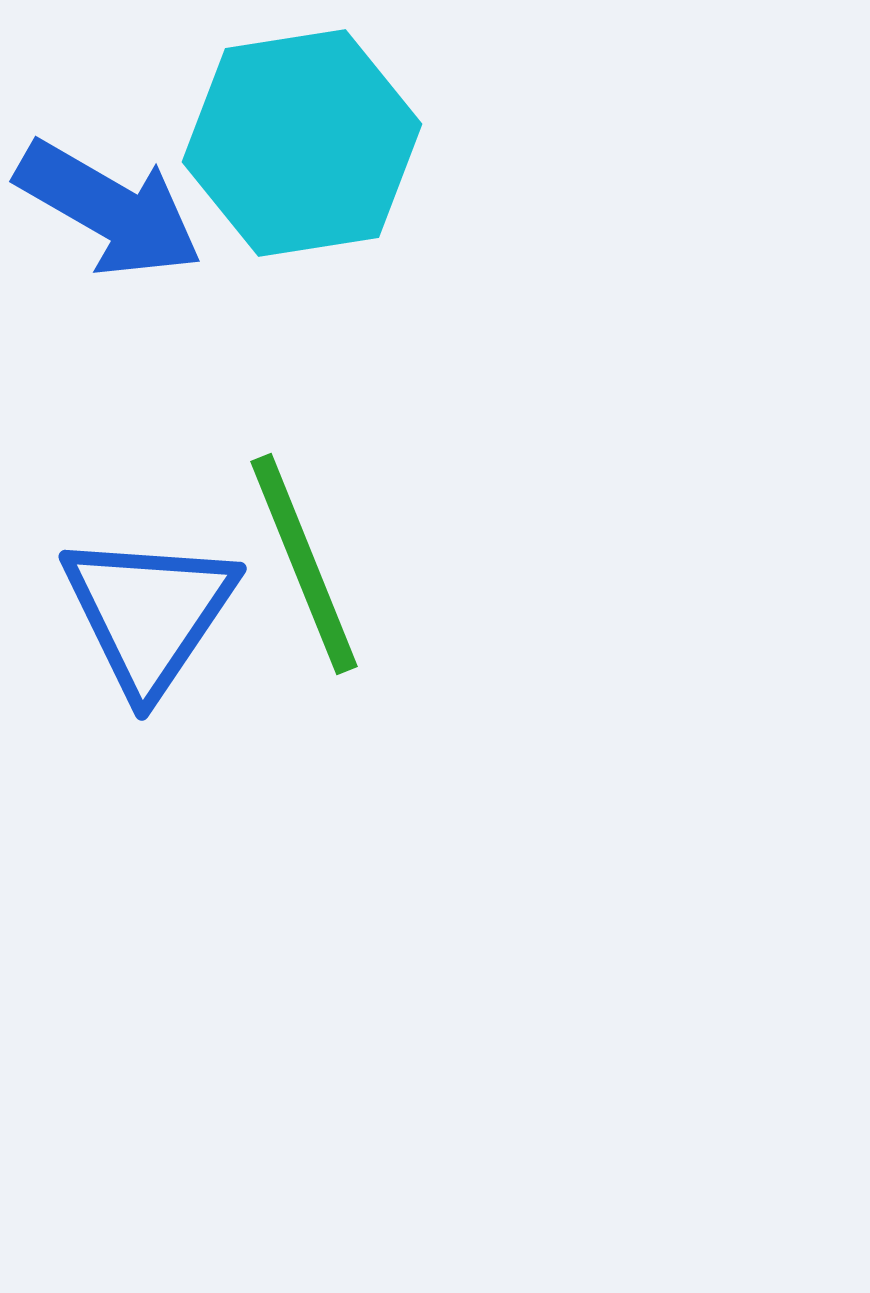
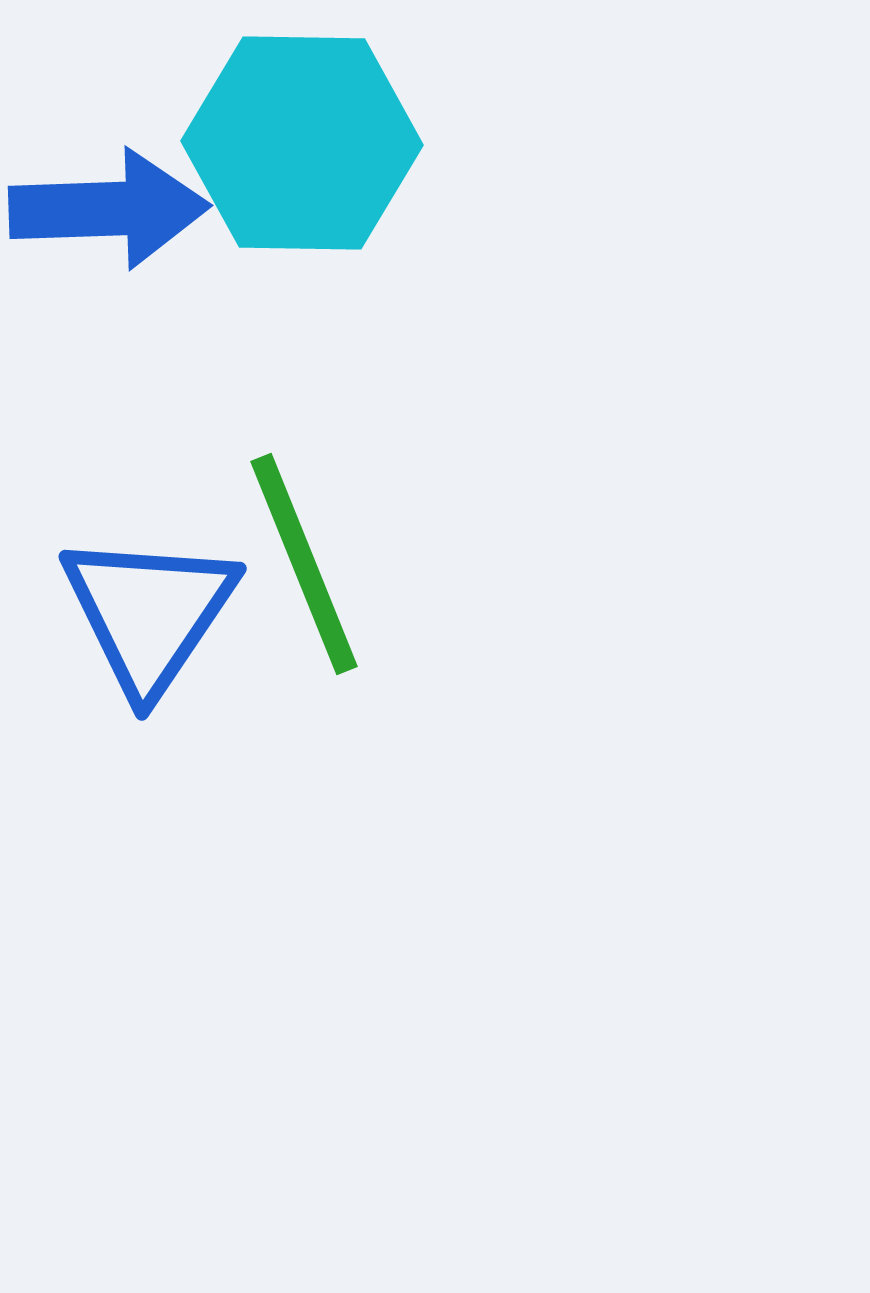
cyan hexagon: rotated 10 degrees clockwise
blue arrow: rotated 32 degrees counterclockwise
